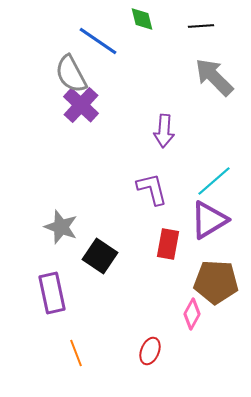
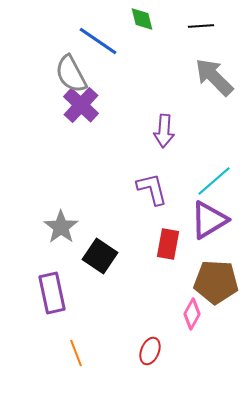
gray star: rotated 16 degrees clockwise
